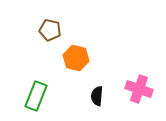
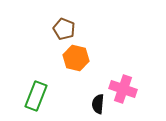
brown pentagon: moved 14 px right, 1 px up; rotated 10 degrees clockwise
pink cross: moved 16 px left
black semicircle: moved 1 px right, 8 px down
